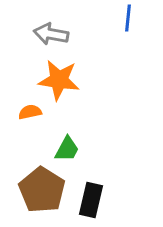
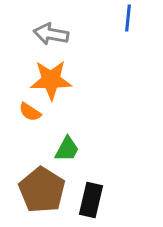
orange star: moved 8 px left; rotated 9 degrees counterclockwise
orange semicircle: rotated 135 degrees counterclockwise
